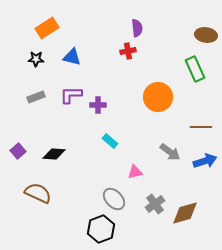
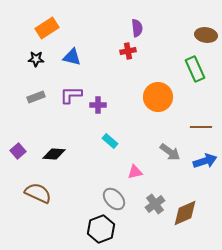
brown diamond: rotated 8 degrees counterclockwise
